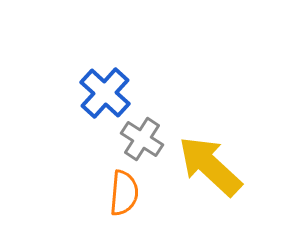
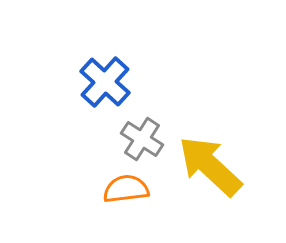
blue cross: moved 11 px up
orange semicircle: moved 2 px right, 4 px up; rotated 102 degrees counterclockwise
